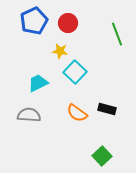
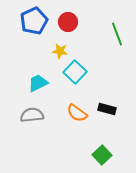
red circle: moved 1 px up
gray semicircle: moved 3 px right; rotated 10 degrees counterclockwise
green square: moved 1 px up
